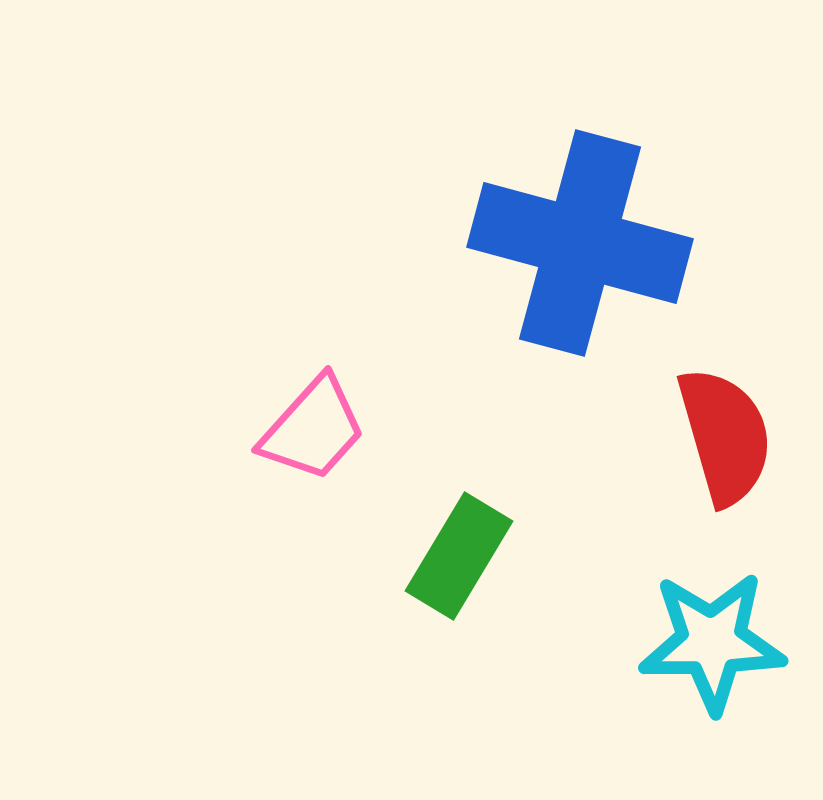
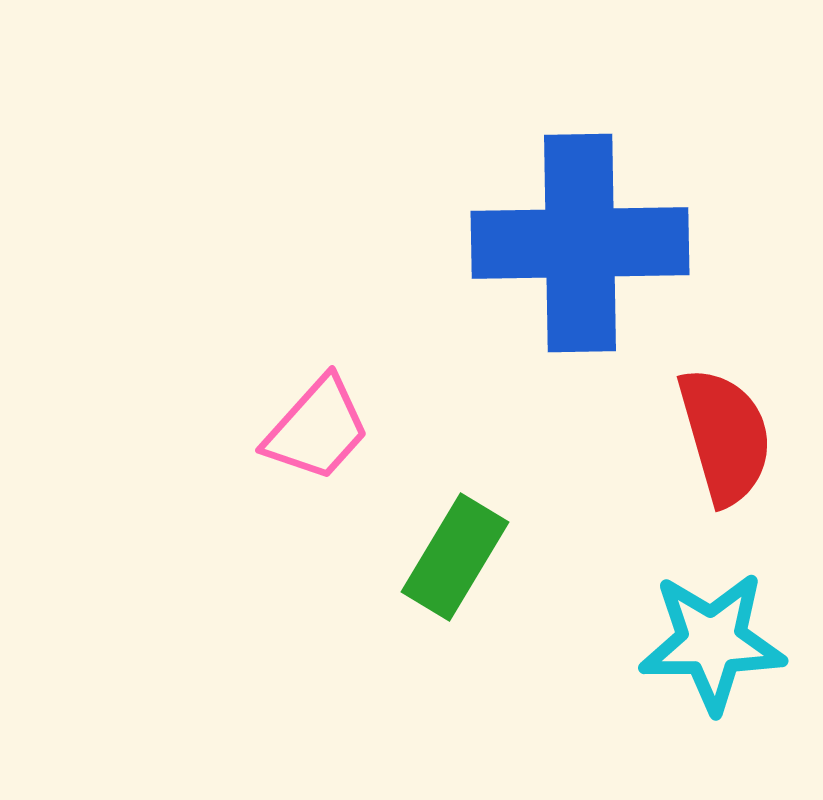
blue cross: rotated 16 degrees counterclockwise
pink trapezoid: moved 4 px right
green rectangle: moved 4 px left, 1 px down
